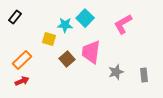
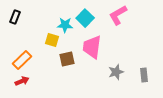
black rectangle: rotated 16 degrees counterclockwise
pink L-shape: moved 5 px left, 9 px up
yellow square: moved 3 px right, 1 px down
pink trapezoid: moved 1 px right, 5 px up
brown square: rotated 28 degrees clockwise
